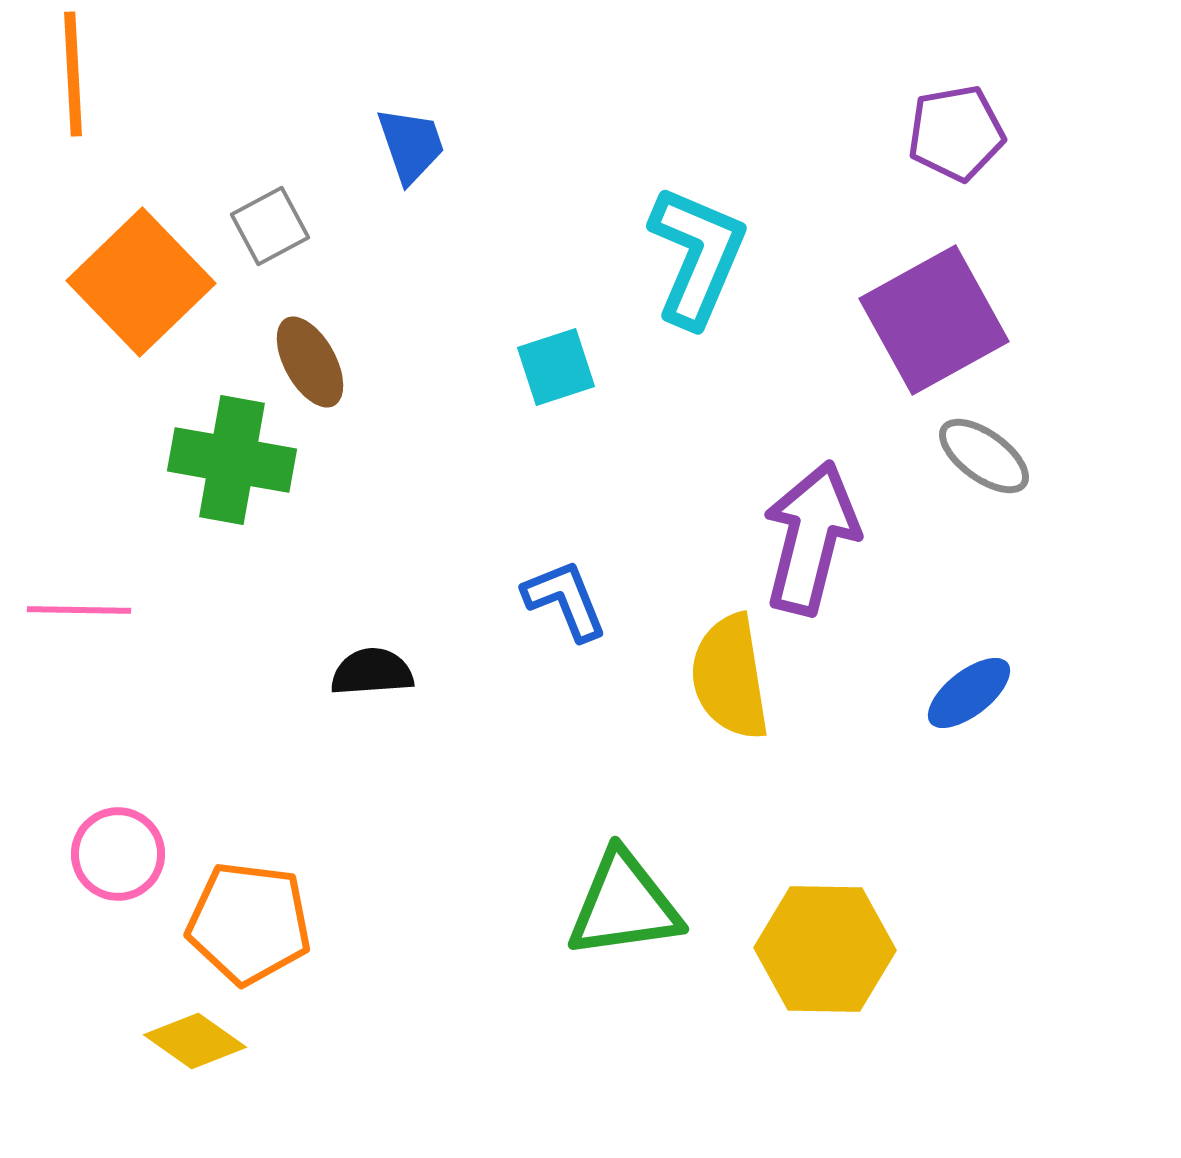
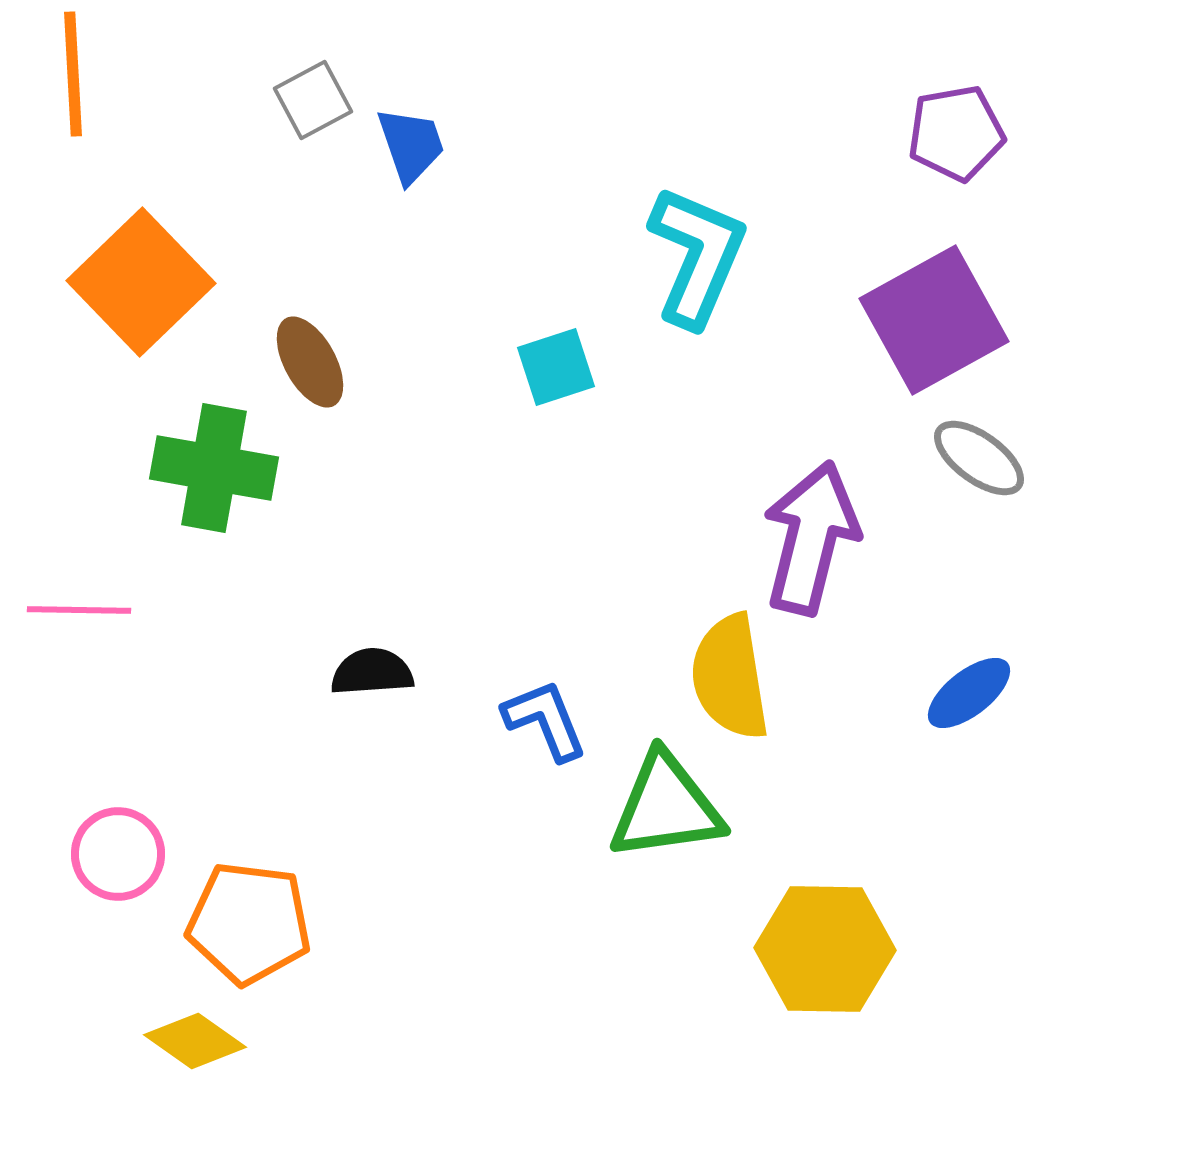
gray square: moved 43 px right, 126 px up
gray ellipse: moved 5 px left, 2 px down
green cross: moved 18 px left, 8 px down
blue L-shape: moved 20 px left, 120 px down
green triangle: moved 42 px right, 98 px up
